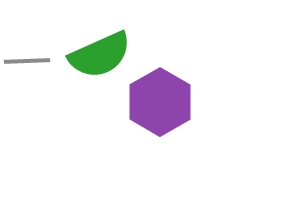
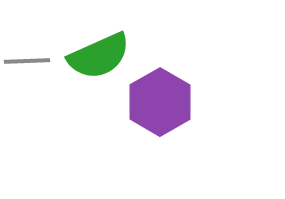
green semicircle: moved 1 px left, 1 px down
